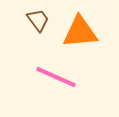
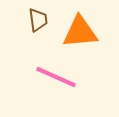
brown trapezoid: rotated 30 degrees clockwise
